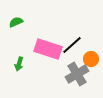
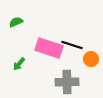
black line: rotated 60 degrees clockwise
pink rectangle: moved 1 px right, 1 px up
green arrow: rotated 24 degrees clockwise
gray cross: moved 10 px left, 8 px down; rotated 30 degrees clockwise
